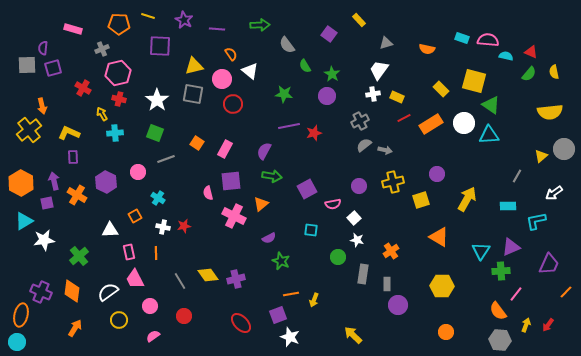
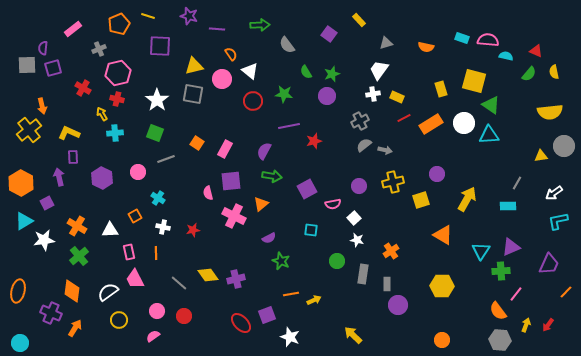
purple star at (184, 20): moved 5 px right, 4 px up; rotated 12 degrees counterclockwise
orange pentagon at (119, 24): rotated 25 degrees counterclockwise
pink rectangle at (73, 29): rotated 54 degrees counterclockwise
gray cross at (102, 49): moved 3 px left
orange semicircle at (427, 49): moved 1 px left, 2 px up
red triangle at (531, 52): moved 5 px right, 1 px up
green semicircle at (305, 66): moved 1 px right, 6 px down
green star at (332, 74): rotated 21 degrees clockwise
yellow rectangle at (441, 89): rotated 28 degrees clockwise
red cross at (119, 99): moved 2 px left
red circle at (233, 104): moved 20 px right, 3 px up
red star at (314, 133): moved 8 px down
gray circle at (564, 149): moved 3 px up
yellow triangle at (541, 156): rotated 32 degrees clockwise
gray line at (517, 176): moved 7 px down
purple arrow at (54, 181): moved 5 px right, 4 px up
purple hexagon at (106, 182): moved 4 px left, 4 px up
orange cross at (77, 195): moved 31 px down
purple square at (47, 203): rotated 16 degrees counterclockwise
cyan L-shape at (536, 221): moved 22 px right
red star at (184, 226): moved 9 px right, 4 px down
orange triangle at (439, 237): moved 4 px right, 2 px up
green circle at (338, 257): moved 1 px left, 4 px down
gray line at (180, 281): moved 1 px left, 2 px down; rotated 18 degrees counterclockwise
purple cross at (41, 292): moved 10 px right, 21 px down
yellow arrow at (314, 300): rotated 136 degrees counterclockwise
pink circle at (150, 306): moved 7 px right, 5 px down
orange ellipse at (21, 315): moved 3 px left, 24 px up
purple square at (278, 315): moved 11 px left
orange circle at (446, 332): moved 4 px left, 8 px down
cyan circle at (17, 342): moved 3 px right, 1 px down
